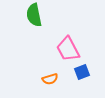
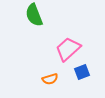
green semicircle: rotated 10 degrees counterclockwise
pink trapezoid: rotated 76 degrees clockwise
